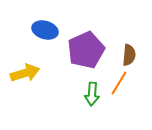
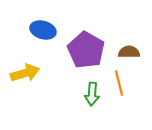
blue ellipse: moved 2 px left
purple pentagon: rotated 18 degrees counterclockwise
brown semicircle: moved 3 px up; rotated 95 degrees counterclockwise
orange line: rotated 45 degrees counterclockwise
